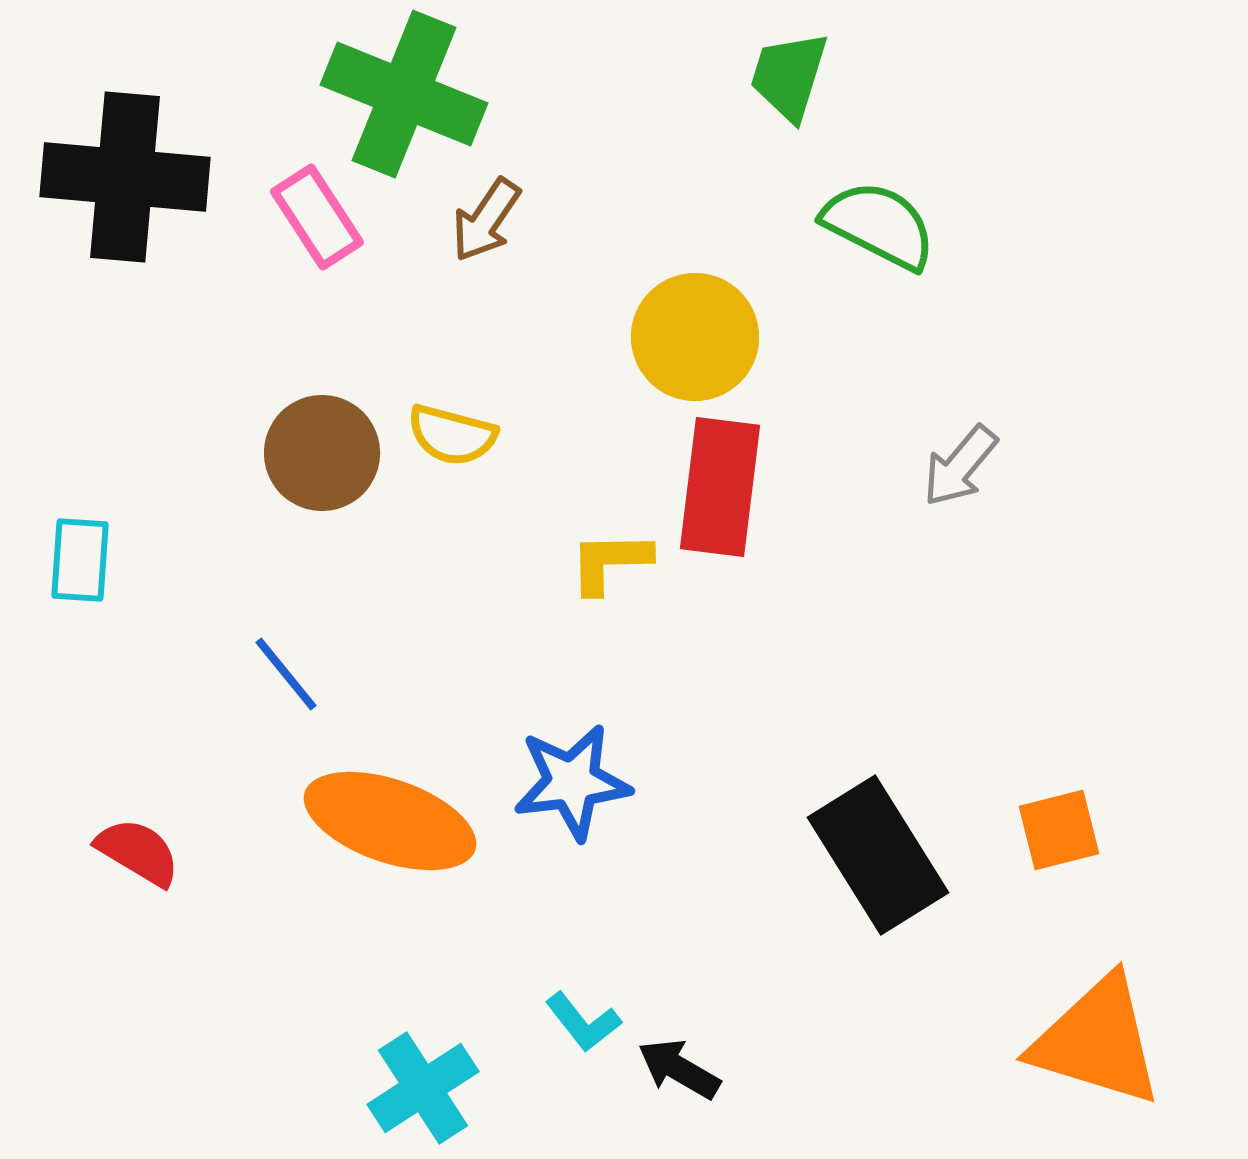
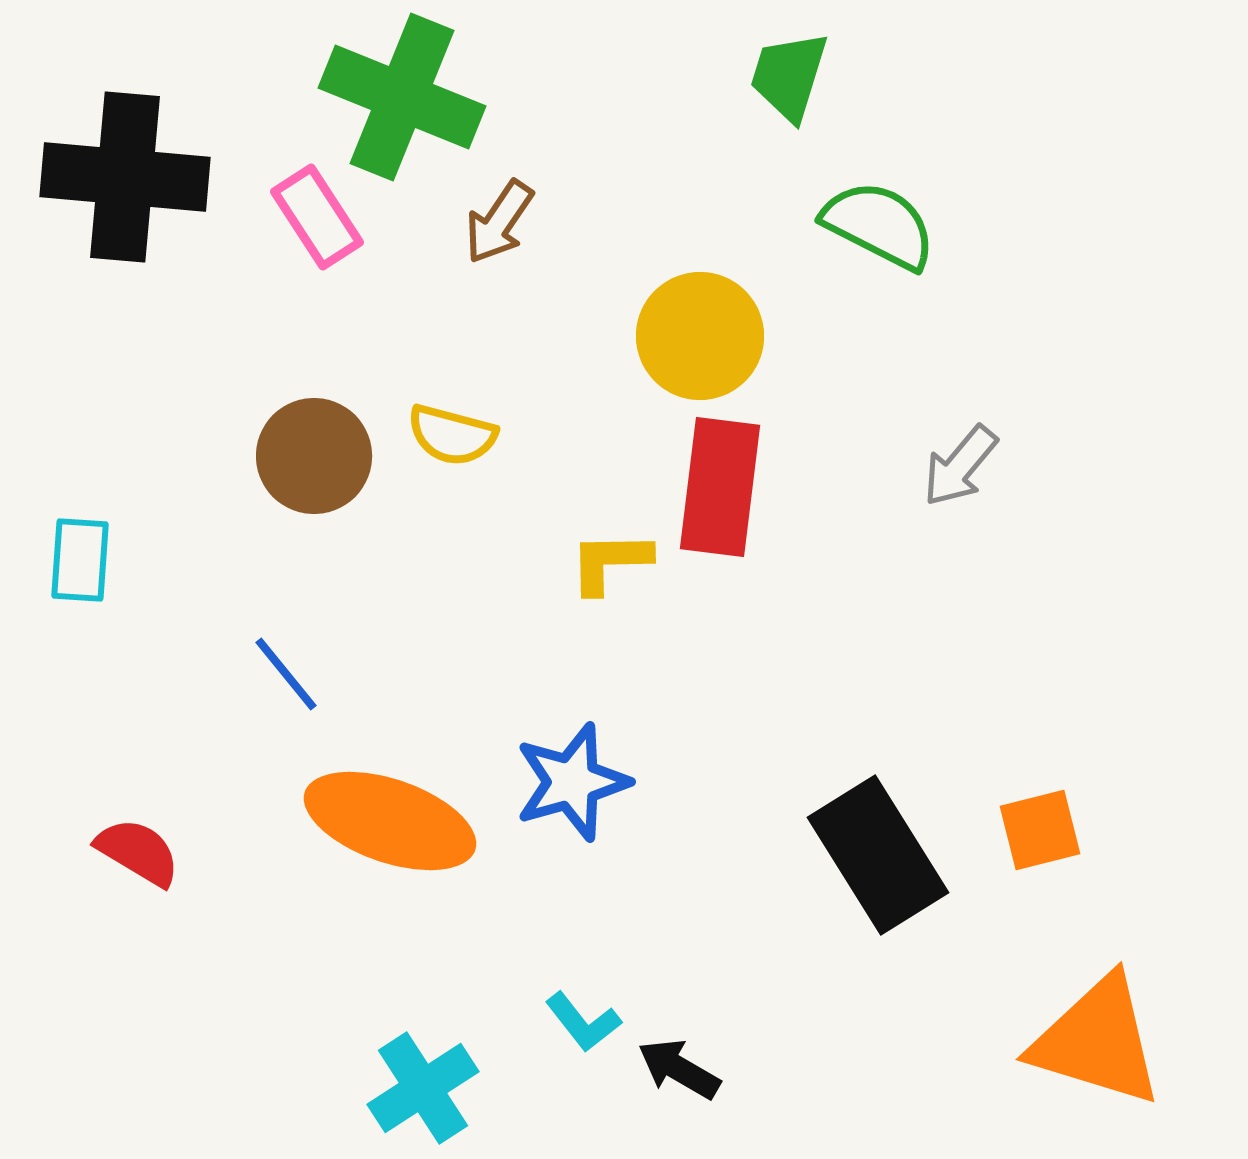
green cross: moved 2 px left, 3 px down
brown arrow: moved 13 px right, 2 px down
yellow circle: moved 5 px right, 1 px up
brown circle: moved 8 px left, 3 px down
blue star: rotated 9 degrees counterclockwise
orange square: moved 19 px left
